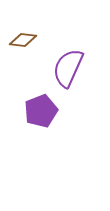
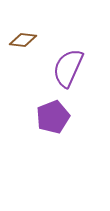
purple pentagon: moved 12 px right, 6 px down
